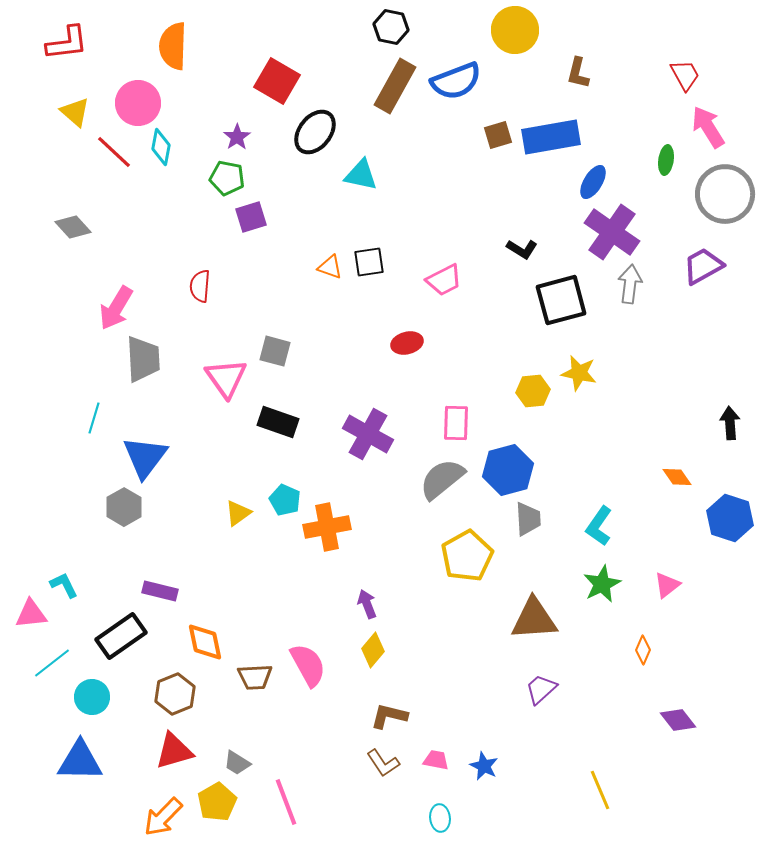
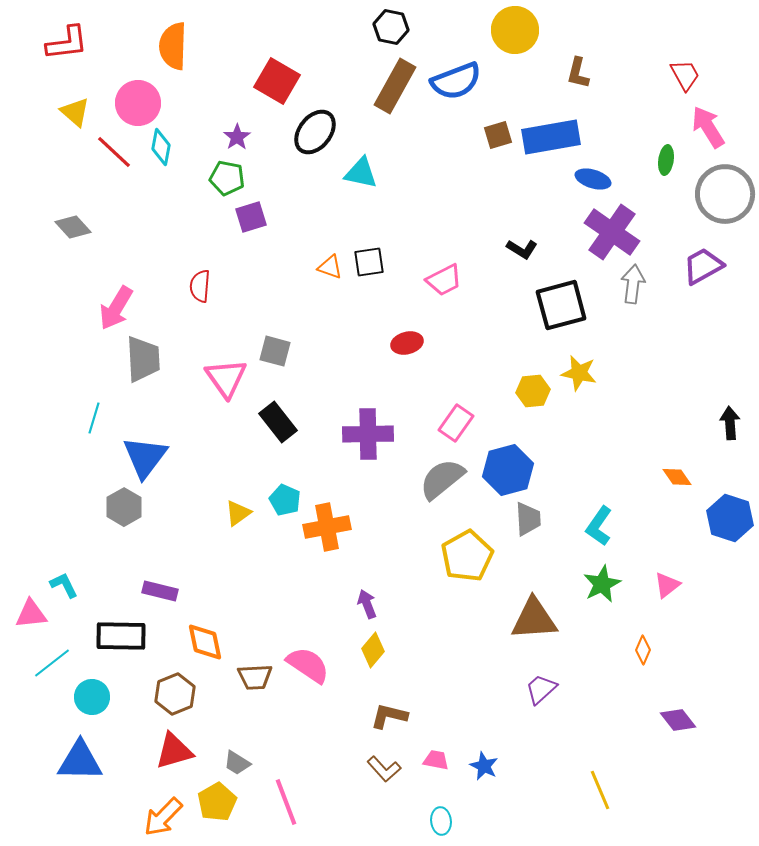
cyan triangle at (361, 175): moved 2 px up
blue ellipse at (593, 182): moved 3 px up; rotated 76 degrees clockwise
gray arrow at (630, 284): moved 3 px right
black square at (561, 300): moved 5 px down
black rectangle at (278, 422): rotated 33 degrees clockwise
pink rectangle at (456, 423): rotated 33 degrees clockwise
purple cross at (368, 434): rotated 30 degrees counterclockwise
black rectangle at (121, 636): rotated 36 degrees clockwise
pink semicircle at (308, 665): rotated 27 degrees counterclockwise
brown L-shape at (383, 763): moved 1 px right, 6 px down; rotated 8 degrees counterclockwise
cyan ellipse at (440, 818): moved 1 px right, 3 px down
